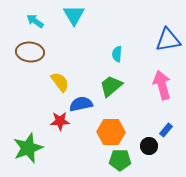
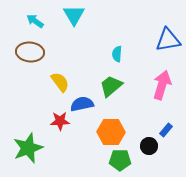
pink arrow: rotated 32 degrees clockwise
blue semicircle: moved 1 px right
